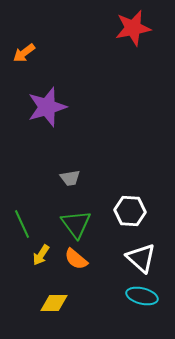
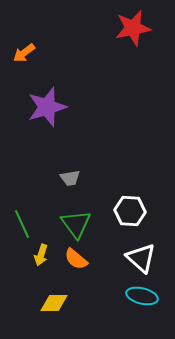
yellow arrow: rotated 15 degrees counterclockwise
